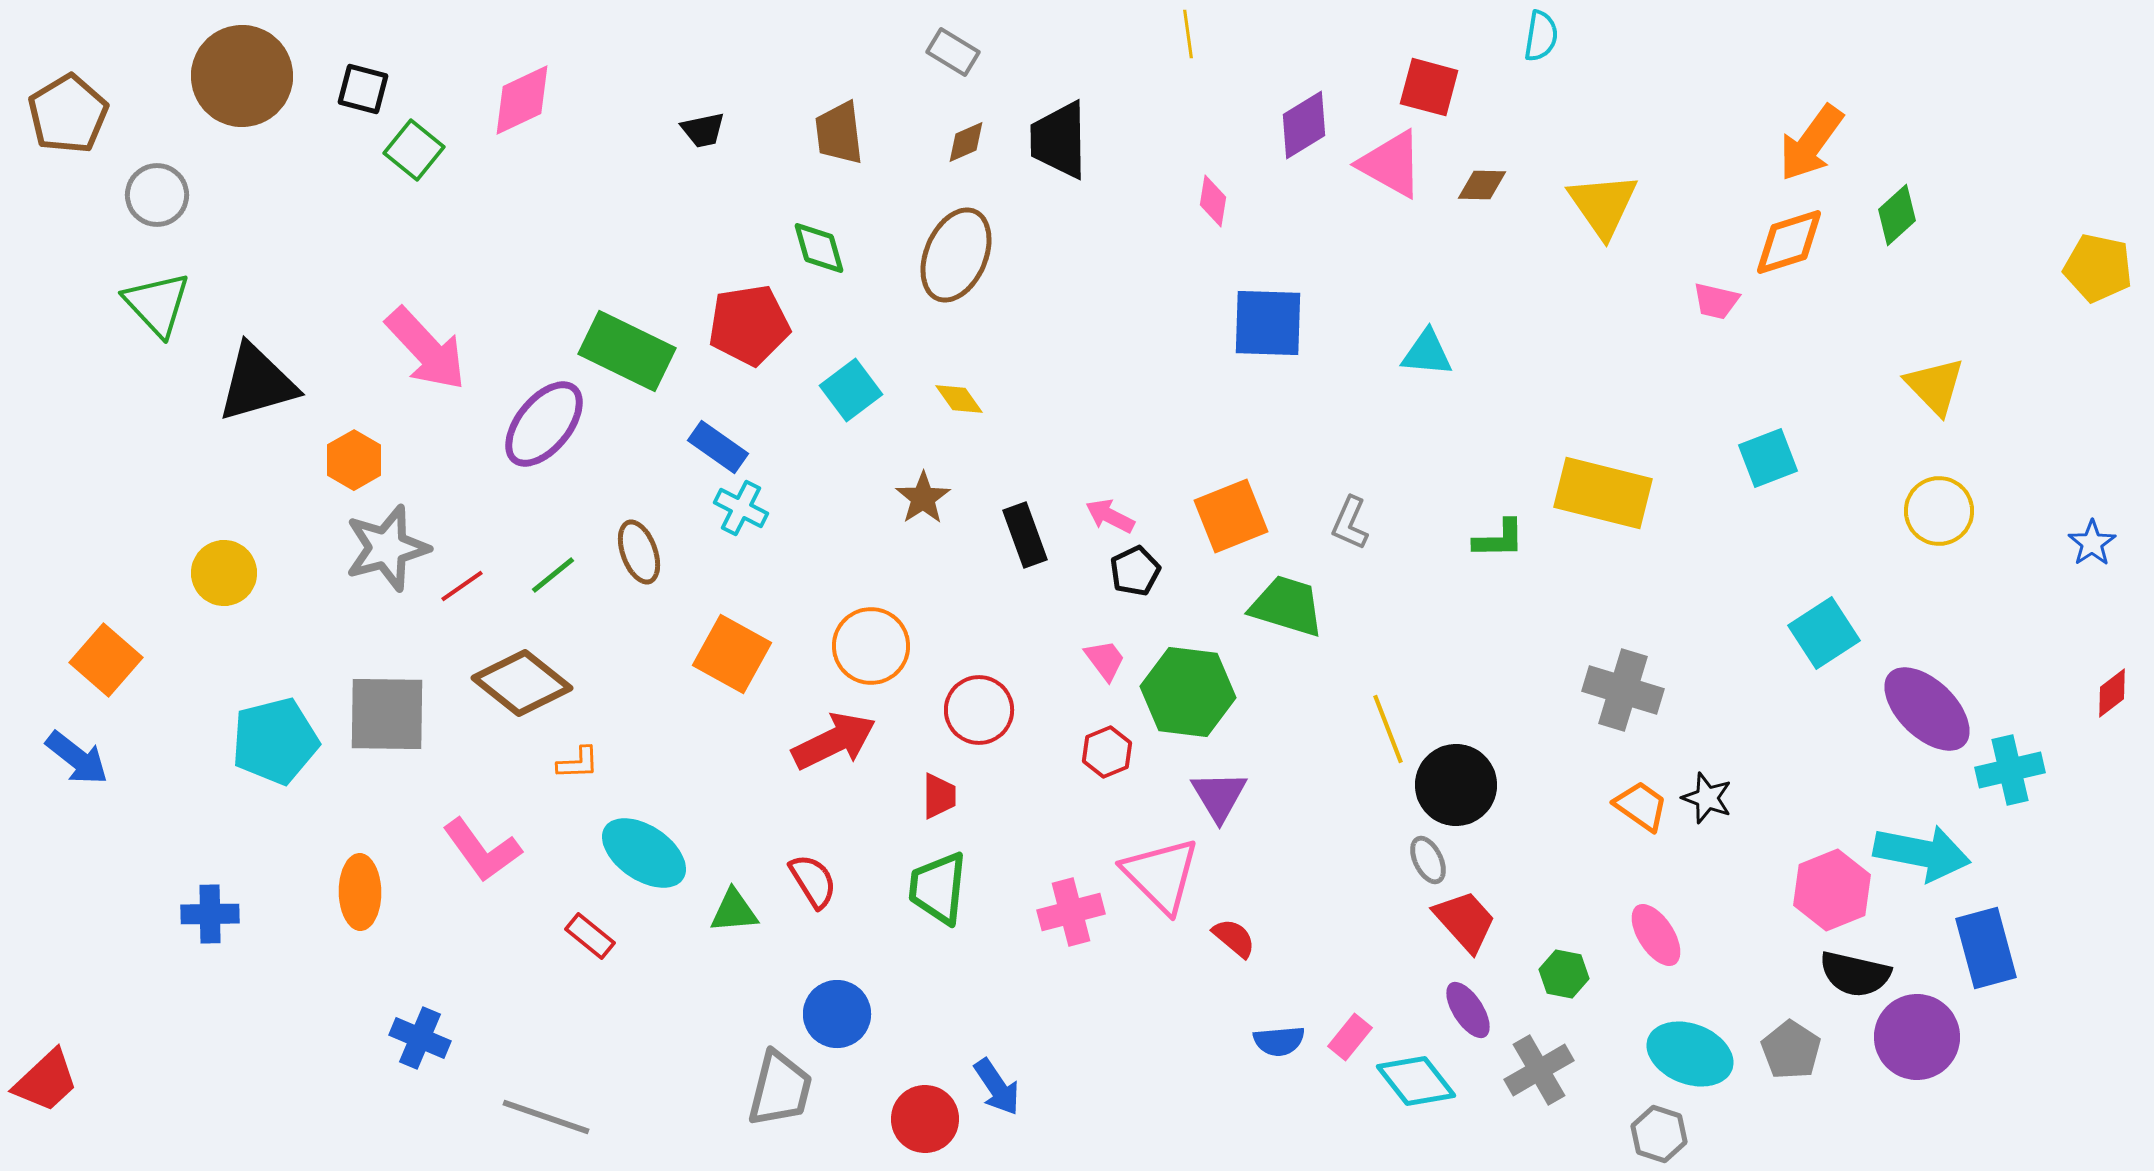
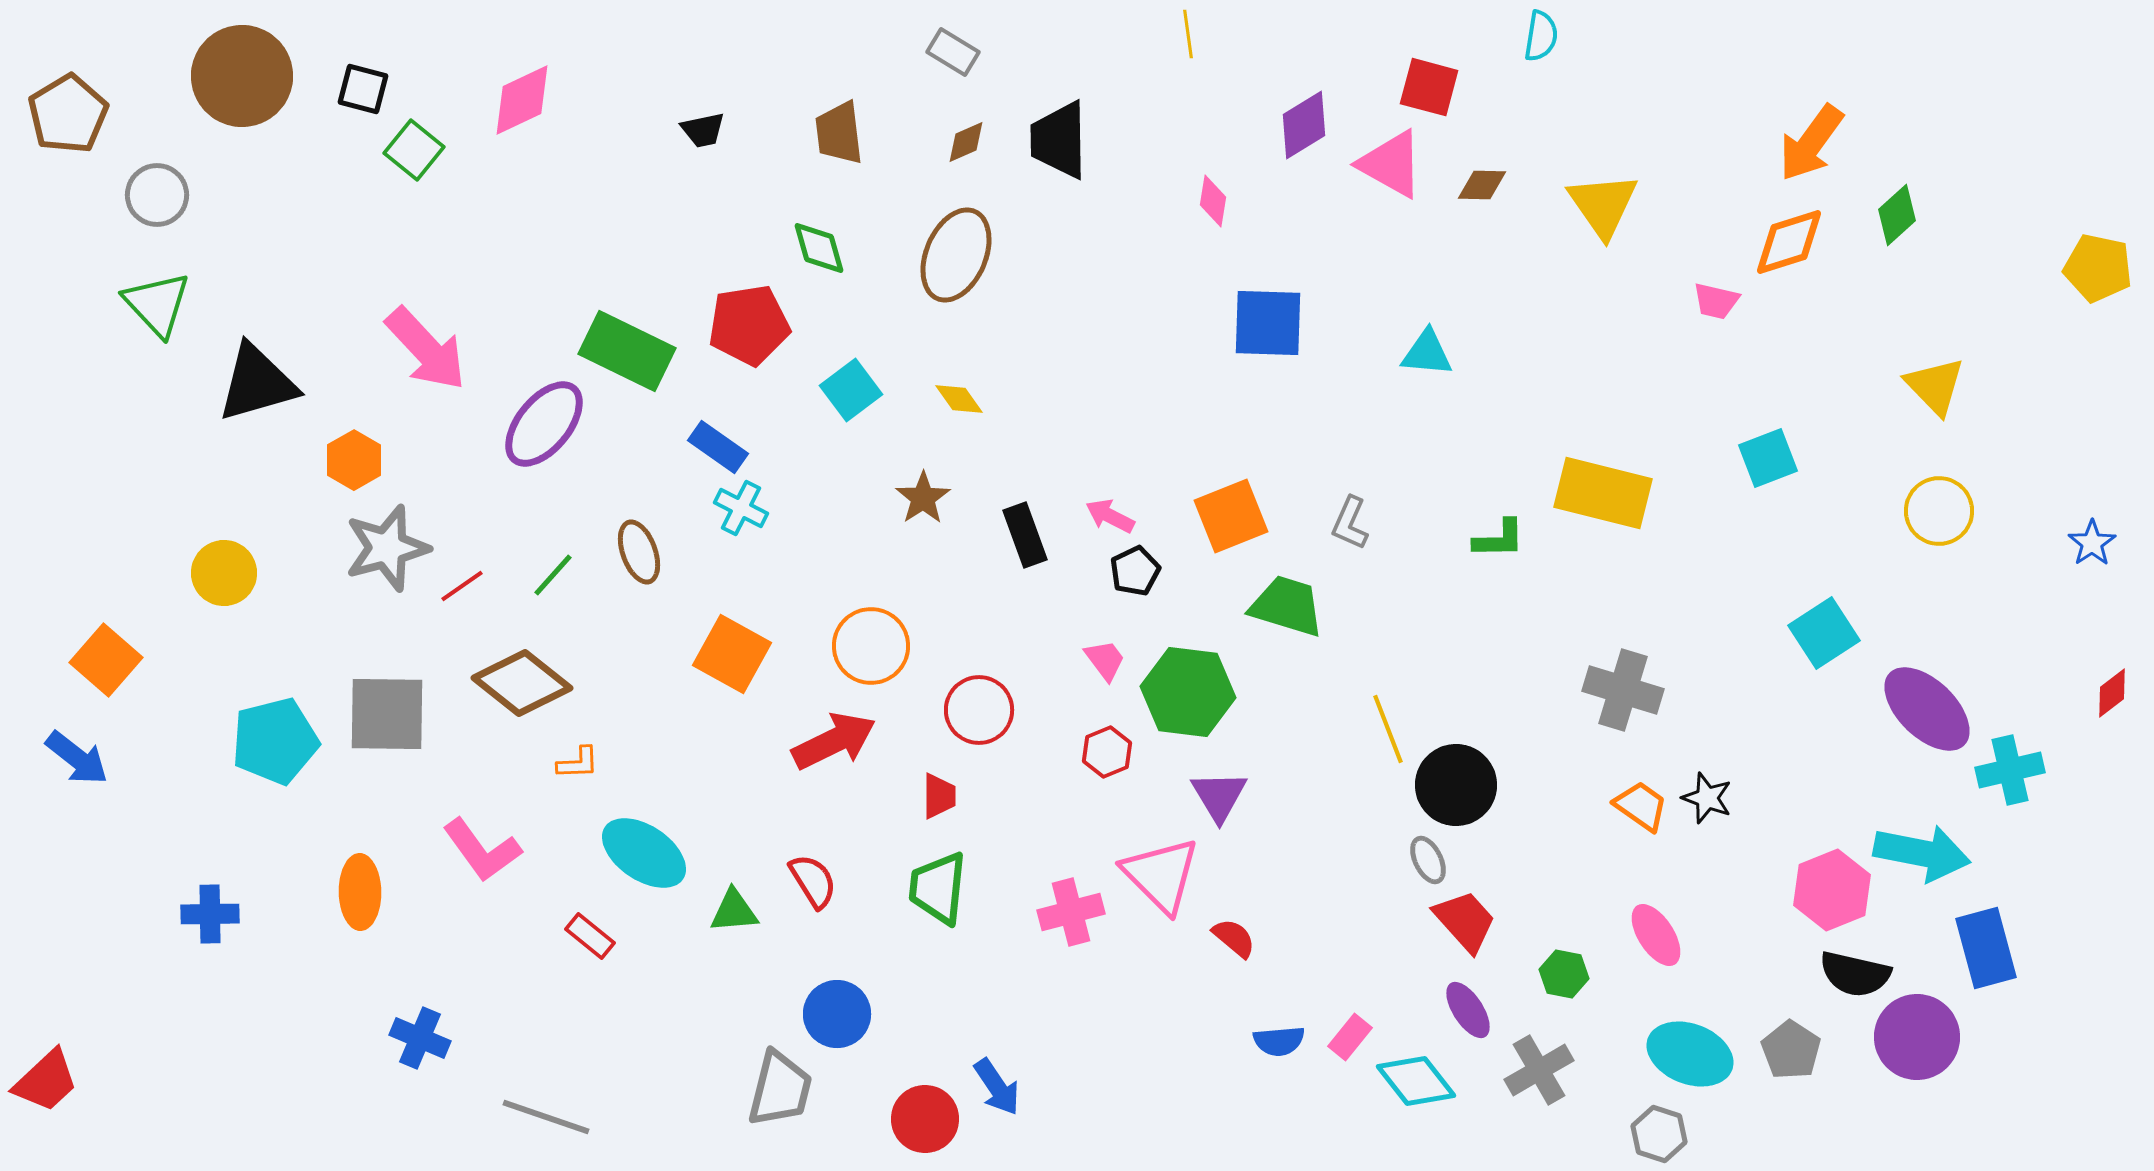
green line at (553, 575): rotated 9 degrees counterclockwise
